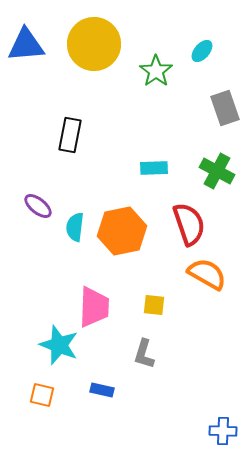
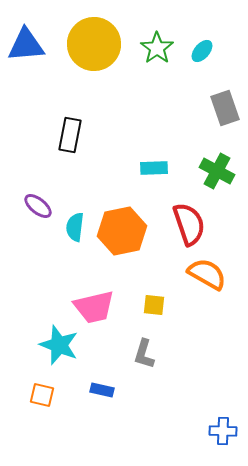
green star: moved 1 px right, 23 px up
pink trapezoid: rotated 75 degrees clockwise
